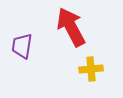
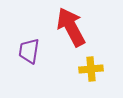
purple trapezoid: moved 7 px right, 5 px down
